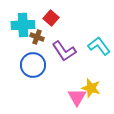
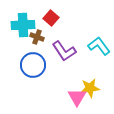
yellow star: moved 1 px left; rotated 24 degrees counterclockwise
